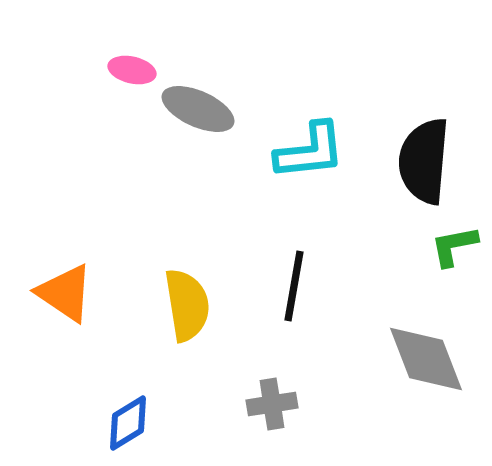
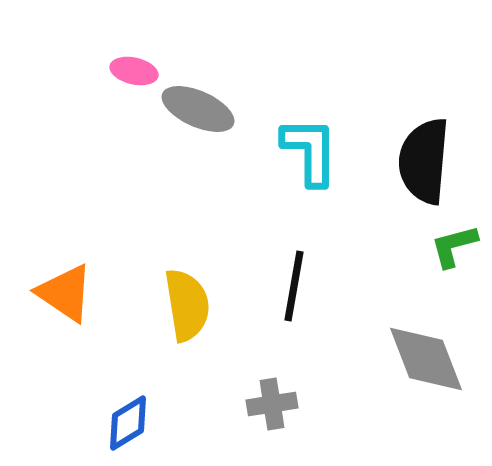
pink ellipse: moved 2 px right, 1 px down
cyan L-shape: rotated 84 degrees counterclockwise
green L-shape: rotated 4 degrees counterclockwise
